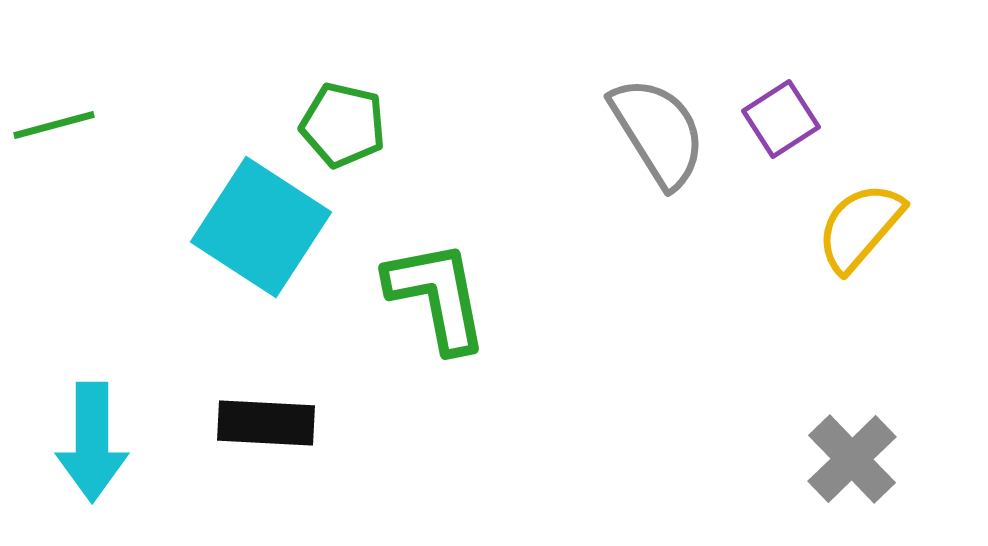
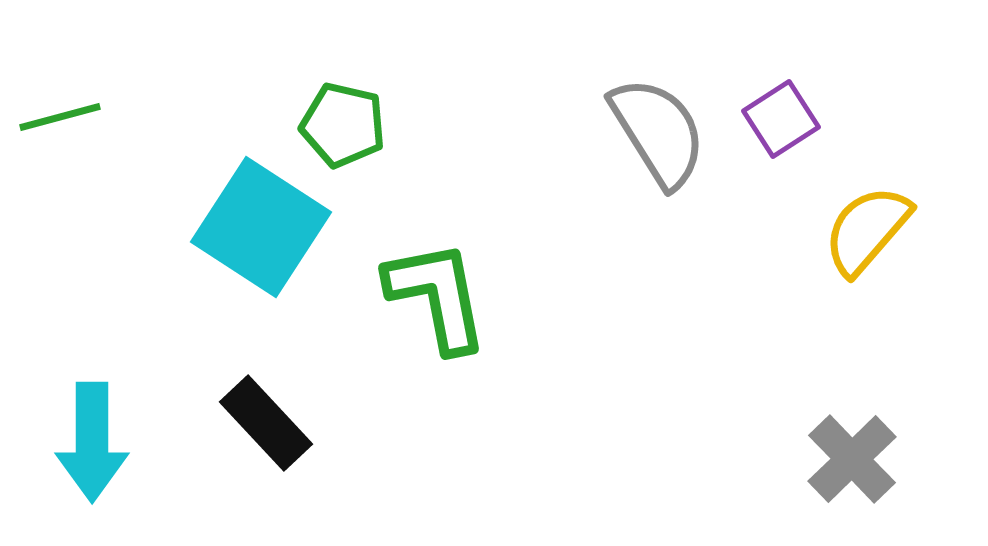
green line: moved 6 px right, 8 px up
yellow semicircle: moved 7 px right, 3 px down
black rectangle: rotated 44 degrees clockwise
